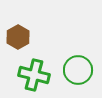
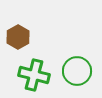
green circle: moved 1 px left, 1 px down
